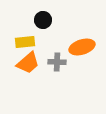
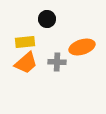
black circle: moved 4 px right, 1 px up
orange trapezoid: moved 2 px left
